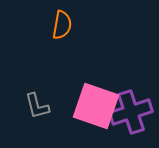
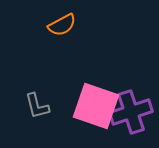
orange semicircle: rotated 52 degrees clockwise
